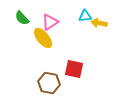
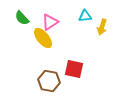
yellow arrow: moved 3 px right, 4 px down; rotated 84 degrees counterclockwise
brown hexagon: moved 2 px up
